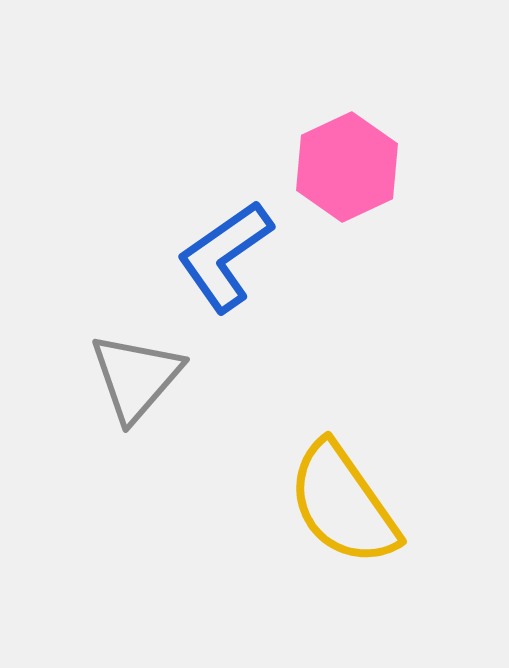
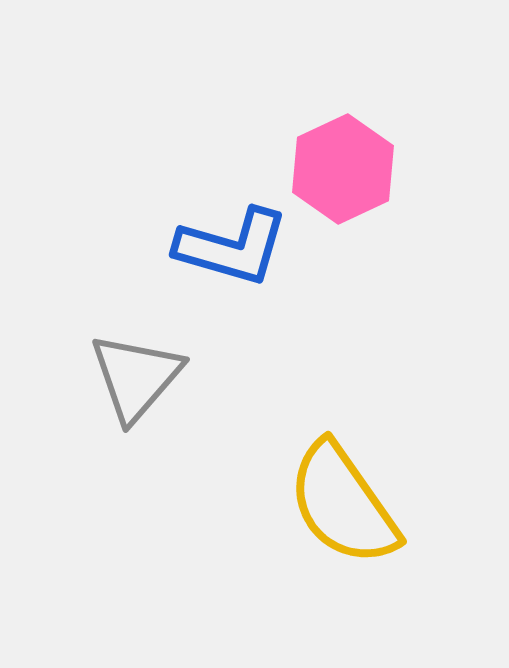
pink hexagon: moved 4 px left, 2 px down
blue L-shape: moved 7 px right, 9 px up; rotated 129 degrees counterclockwise
